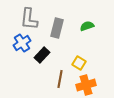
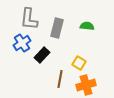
green semicircle: rotated 24 degrees clockwise
